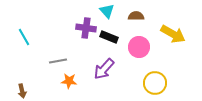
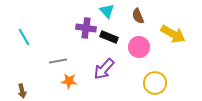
brown semicircle: moved 2 px right; rotated 112 degrees counterclockwise
